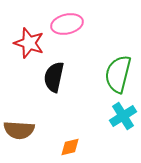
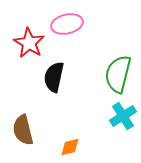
red star: rotated 12 degrees clockwise
brown semicircle: moved 4 px right; rotated 72 degrees clockwise
